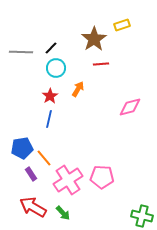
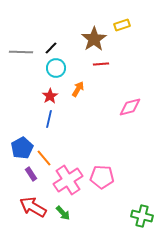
blue pentagon: rotated 20 degrees counterclockwise
